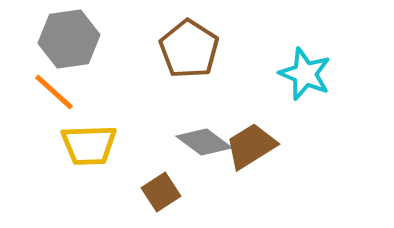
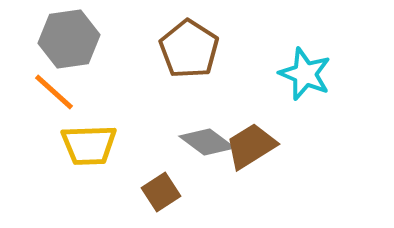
gray diamond: moved 3 px right
